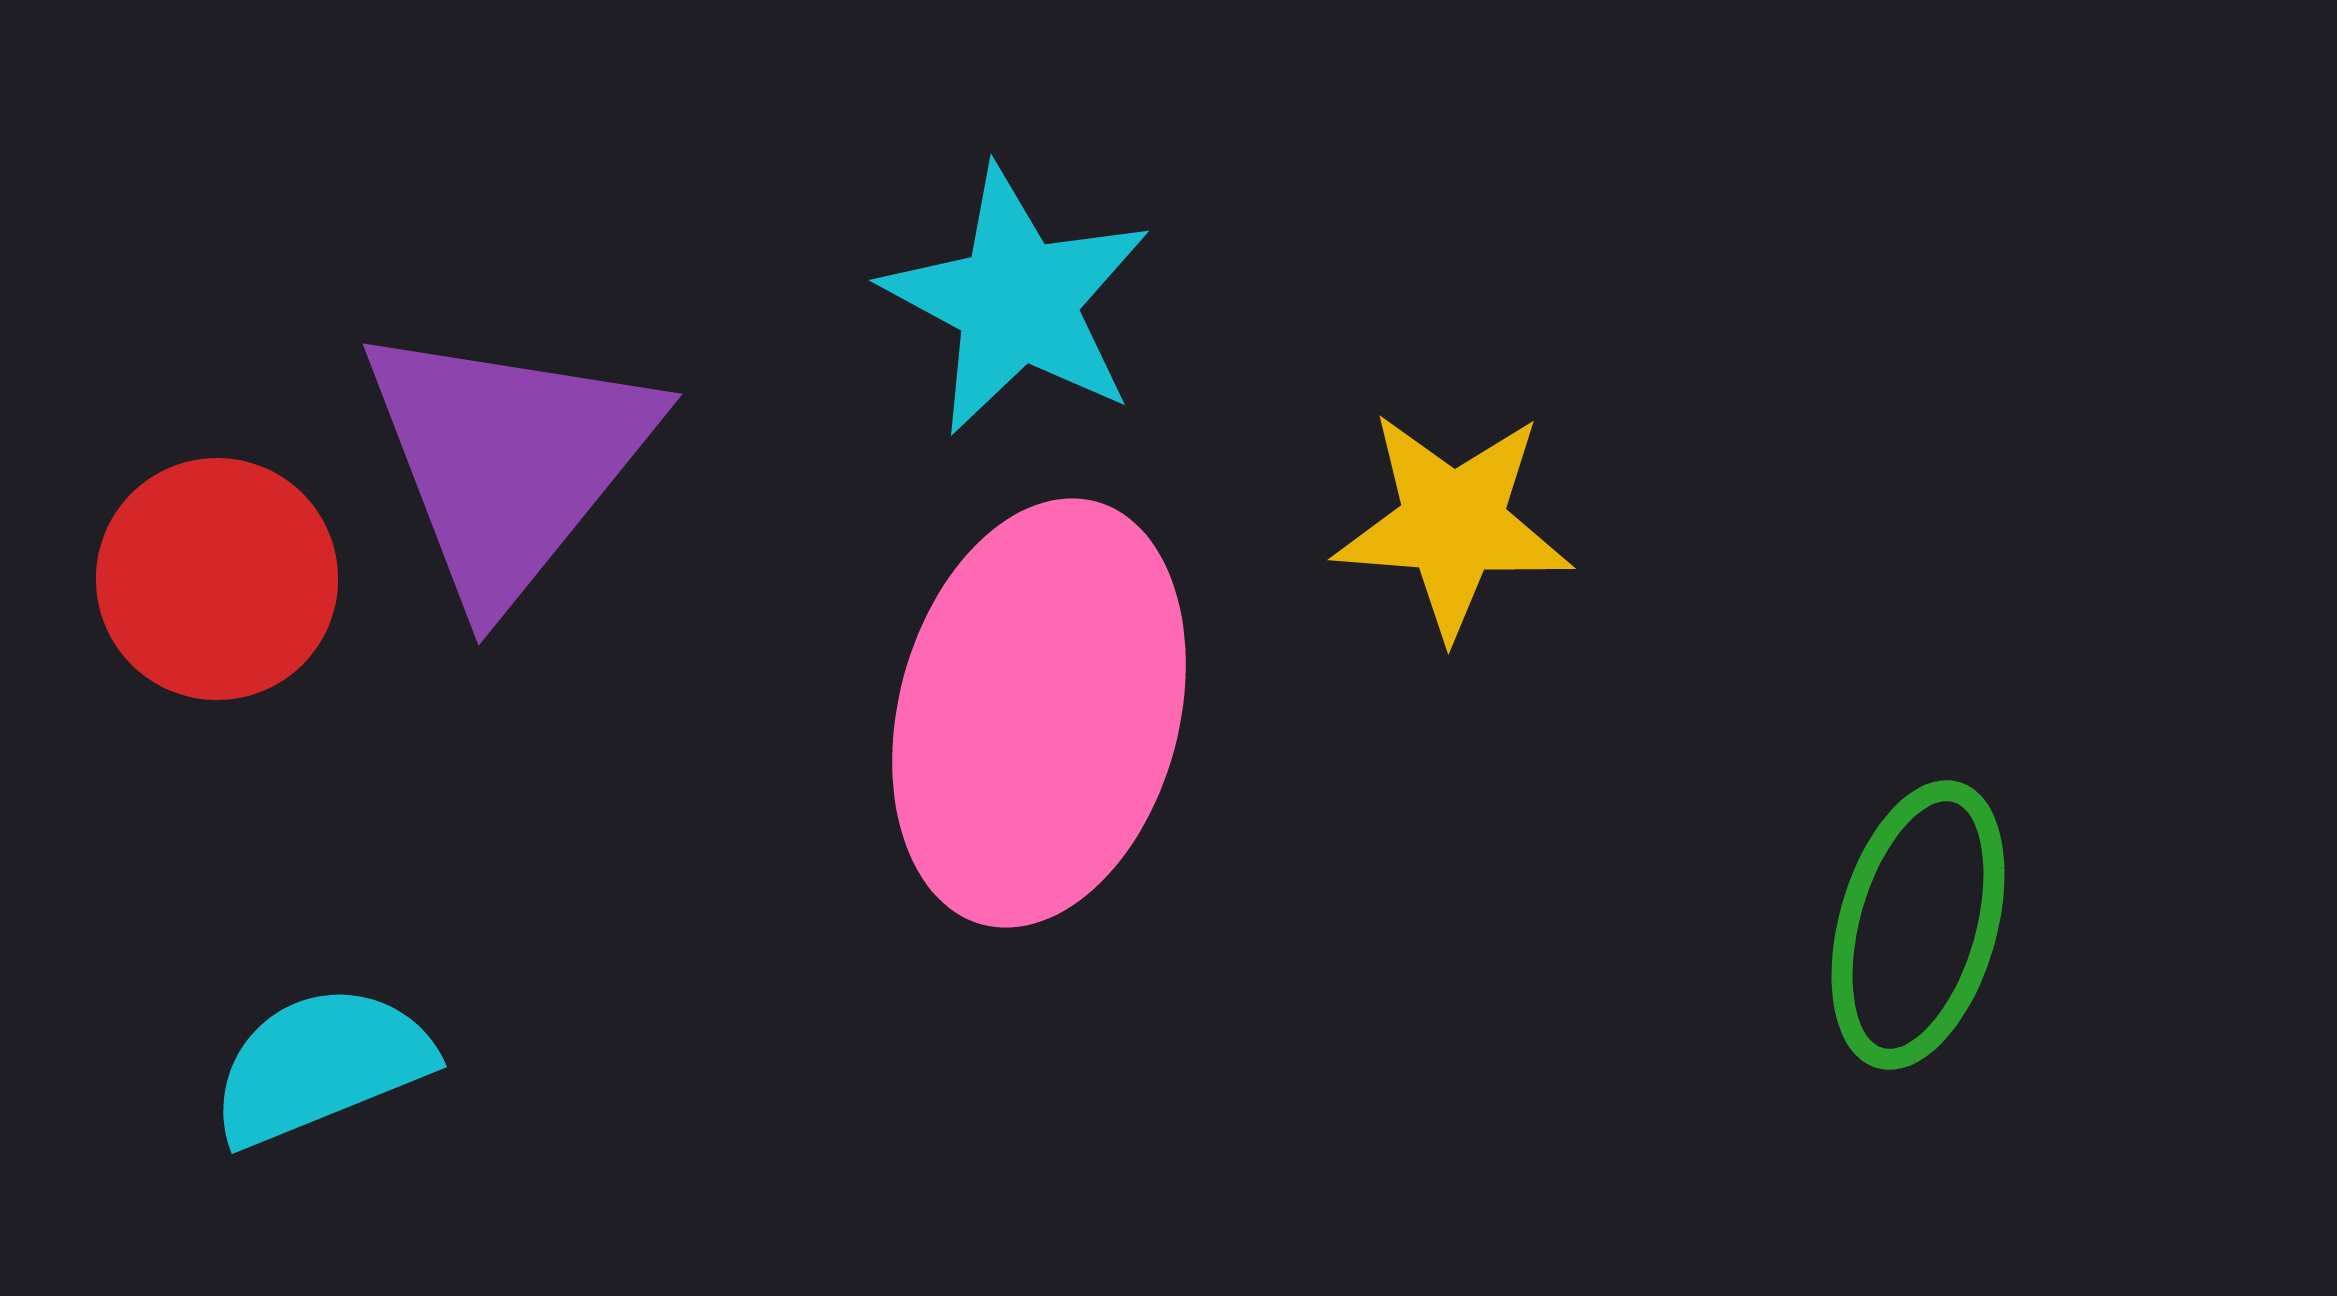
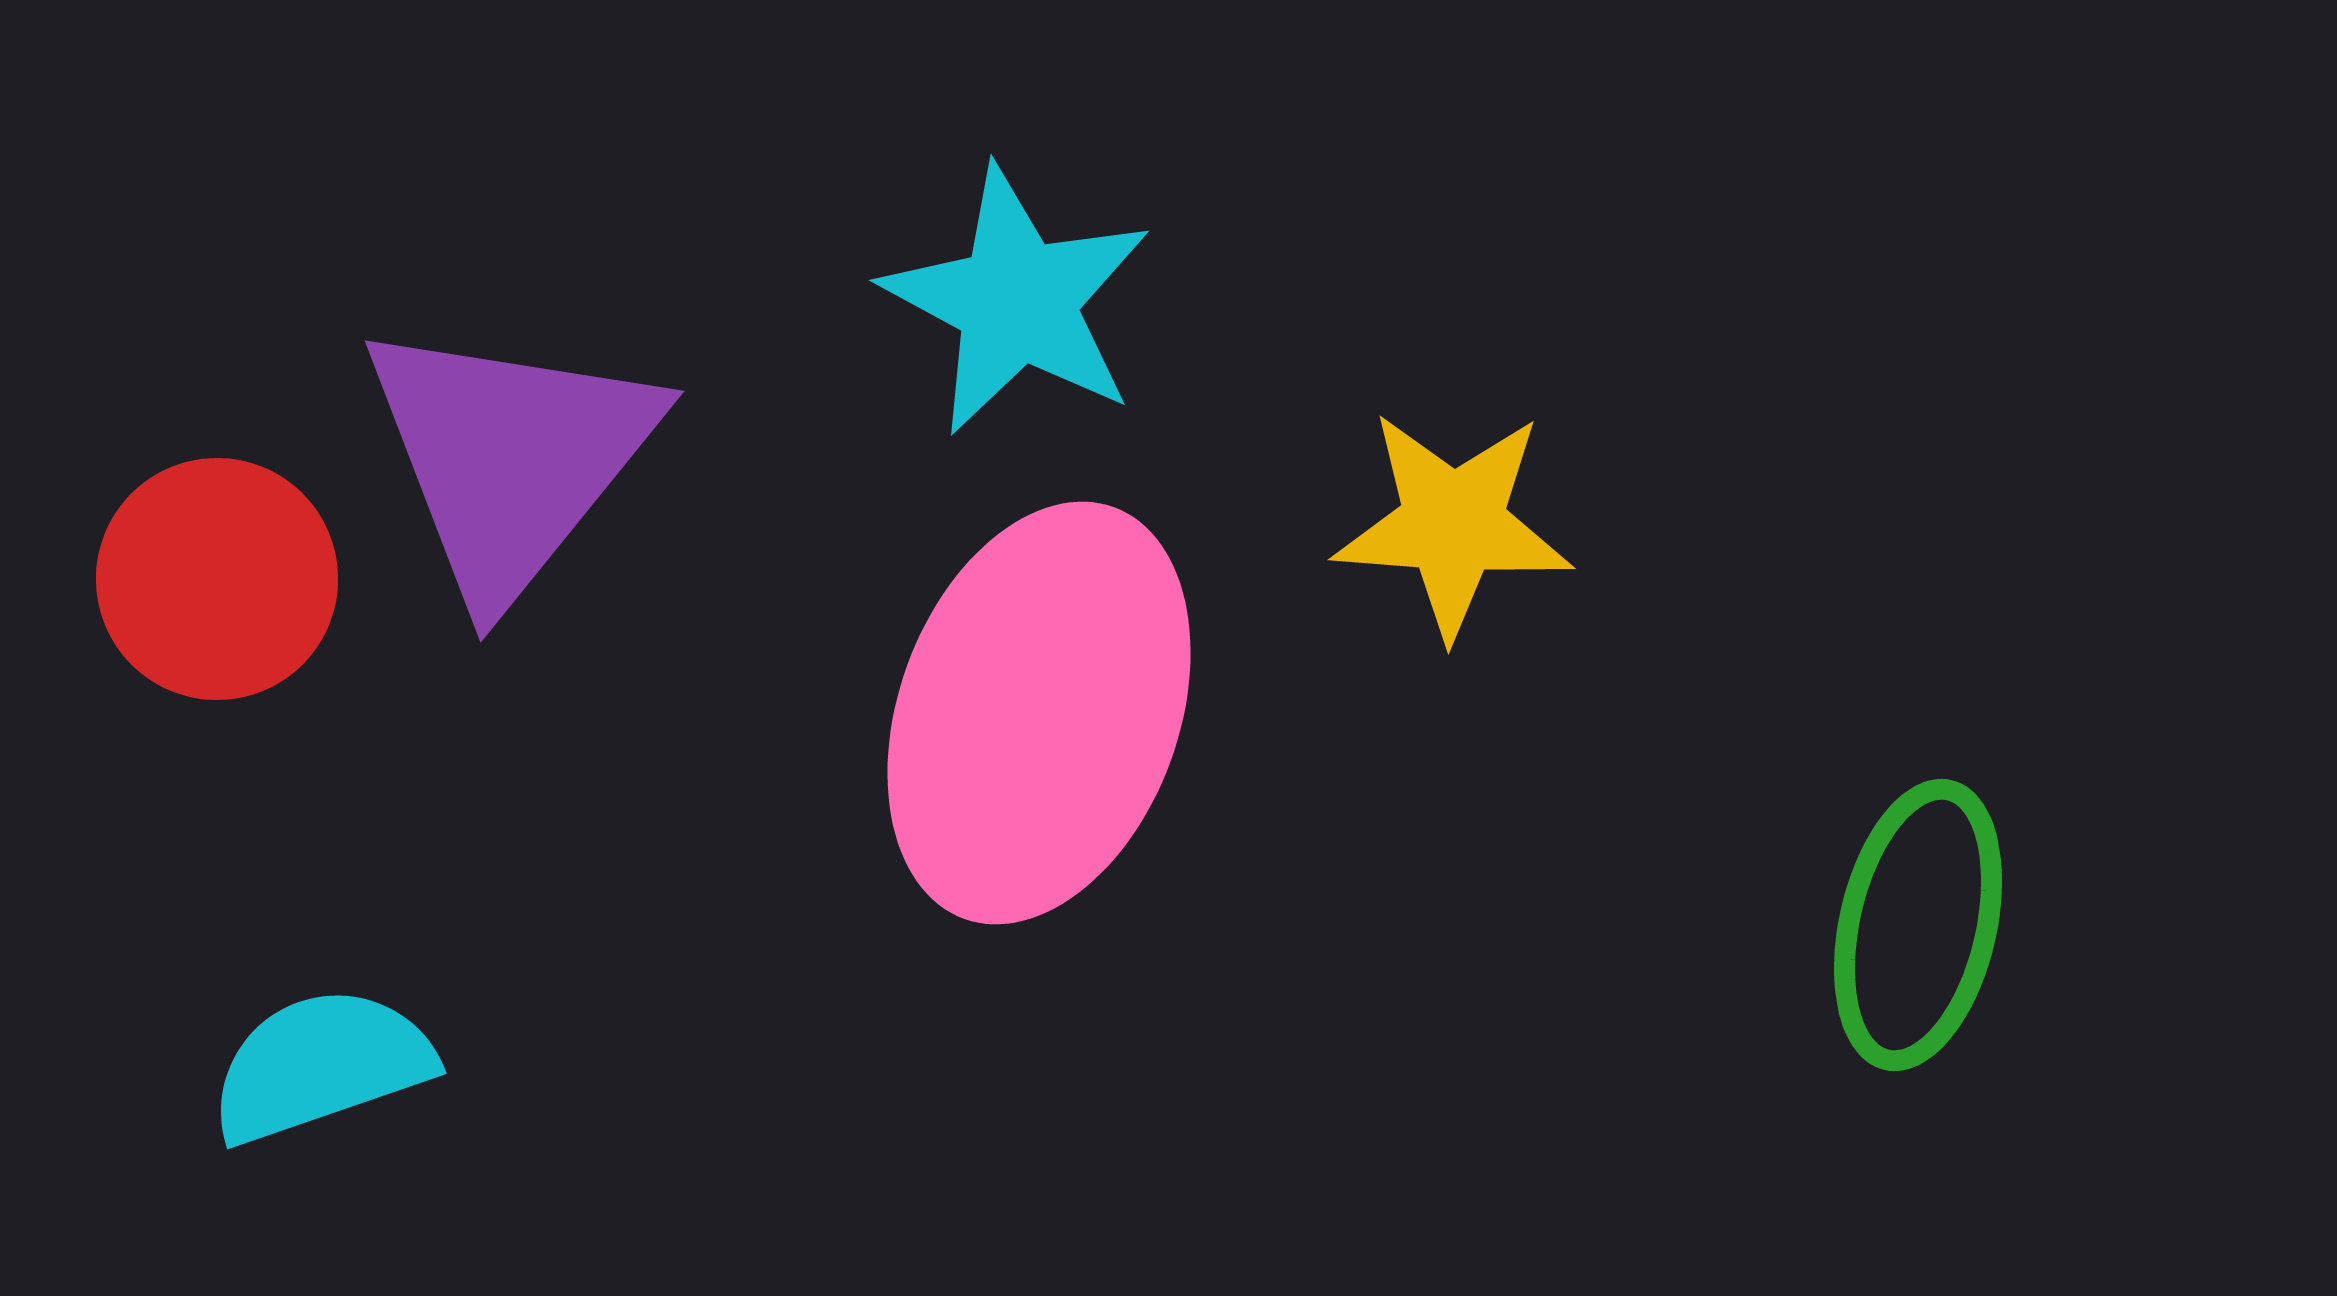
purple triangle: moved 2 px right, 3 px up
pink ellipse: rotated 5 degrees clockwise
green ellipse: rotated 3 degrees counterclockwise
cyan semicircle: rotated 3 degrees clockwise
